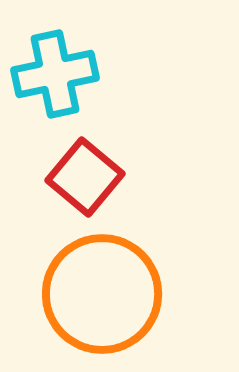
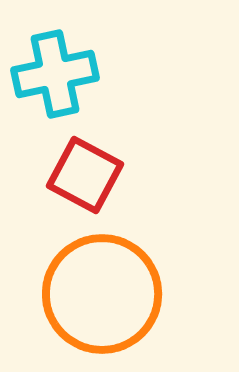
red square: moved 2 px up; rotated 12 degrees counterclockwise
